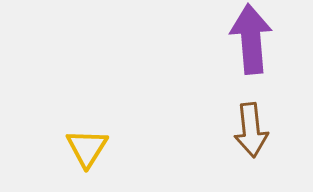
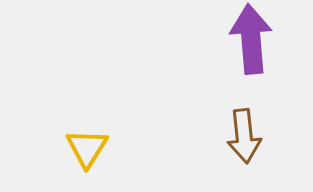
brown arrow: moved 7 px left, 6 px down
